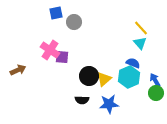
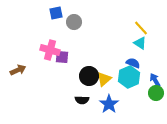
cyan triangle: rotated 16 degrees counterclockwise
pink cross: rotated 18 degrees counterclockwise
blue star: rotated 30 degrees counterclockwise
